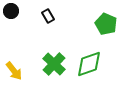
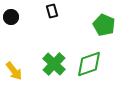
black circle: moved 6 px down
black rectangle: moved 4 px right, 5 px up; rotated 16 degrees clockwise
green pentagon: moved 2 px left, 1 px down
